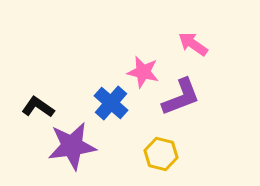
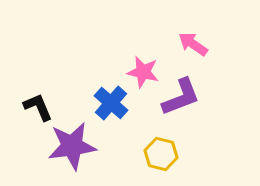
black L-shape: rotated 32 degrees clockwise
